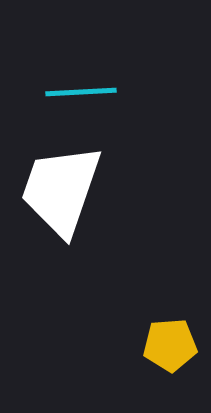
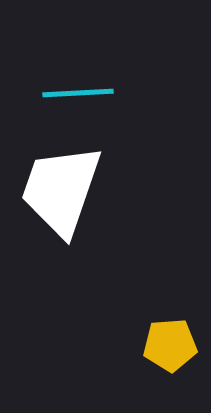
cyan line: moved 3 px left, 1 px down
